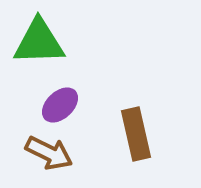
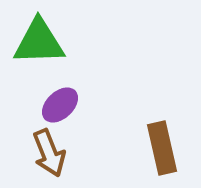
brown rectangle: moved 26 px right, 14 px down
brown arrow: rotated 42 degrees clockwise
